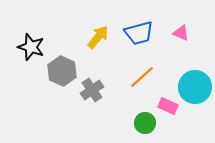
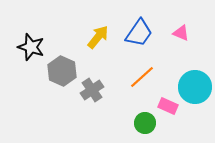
blue trapezoid: rotated 40 degrees counterclockwise
